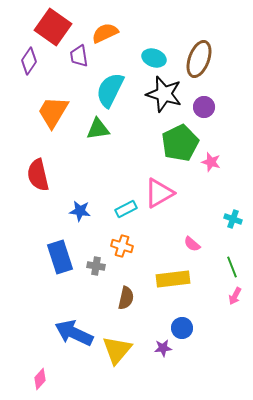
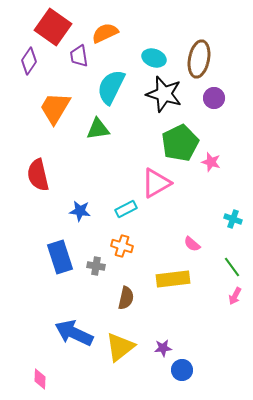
brown ellipse: rotated 9 degrees counterclockwise
cyan semicircle: moved 1 px right, 3 px up
purple circle: moved 10 px right, 9 px up
orange trapezoid: moved 2 px right, 4 px up
pink triangle: moved 3 px left, 10 px up
green line: rotated 15 degrees counterclockwise
blue circle: moved 42 px down
yellow triangle: moved 3 px right, 3 px up; rotated 12 degrees clockwise
pink diamond: rotated 40 degrees counterclockwise
